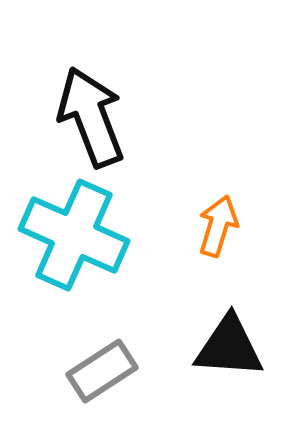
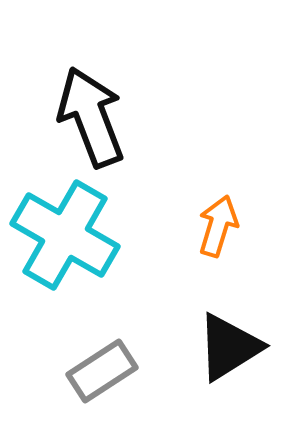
cyan cross: moved 9 px left; rotated 6 degrees clockwise
black triangle: rotated 36 degrees counterclockwise
